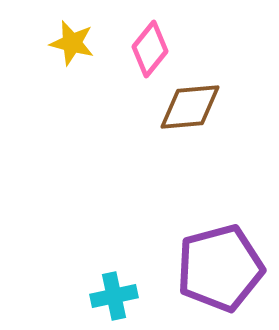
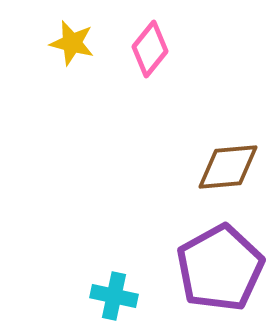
brown diamond: moved 38 px right, 60 px down
purple pentagon: rotated 14 degrees counterclockwise
cyan cross: rotated 24 degrees clockwise
